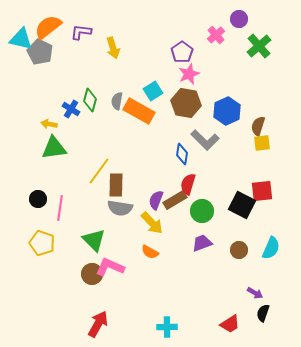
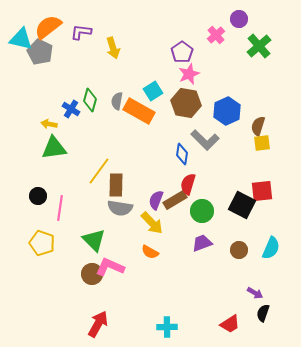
black circle at (38, 199): moved 3 px up
